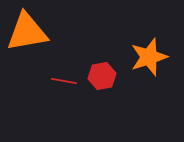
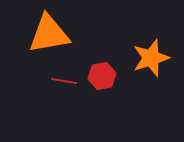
orange triangle: moved 22 px right, 2 px down
orange star: moved 2 px right, 1 px down
